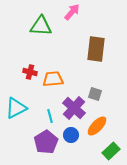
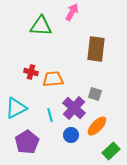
pink arrow: rotated 12 degrees counterclockwise
red cross: moved 1 px right
cyan line: moved 1 px up
purple pentagon: moved 19 px left
